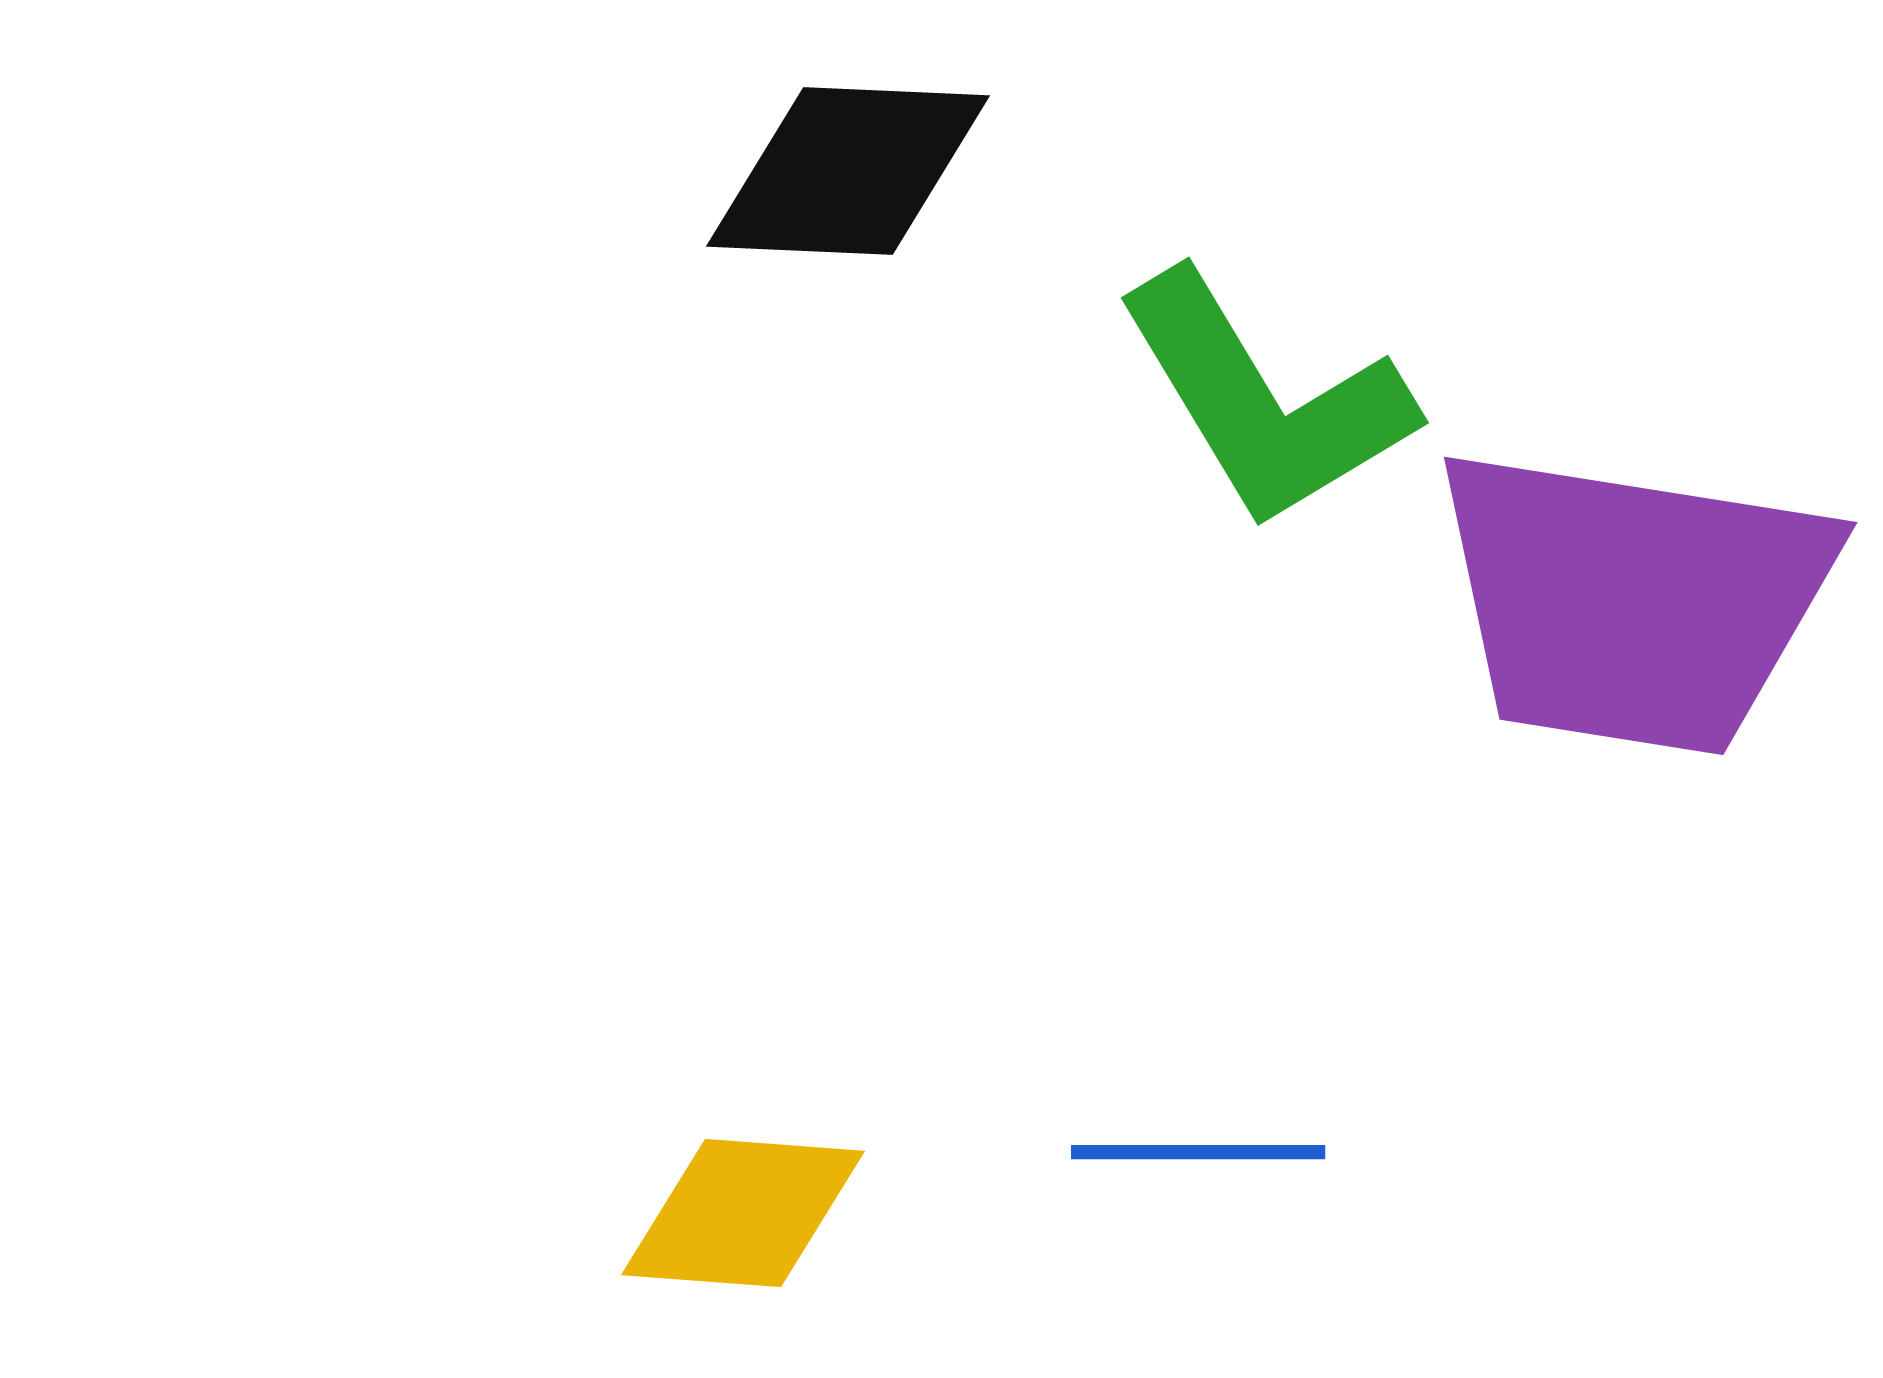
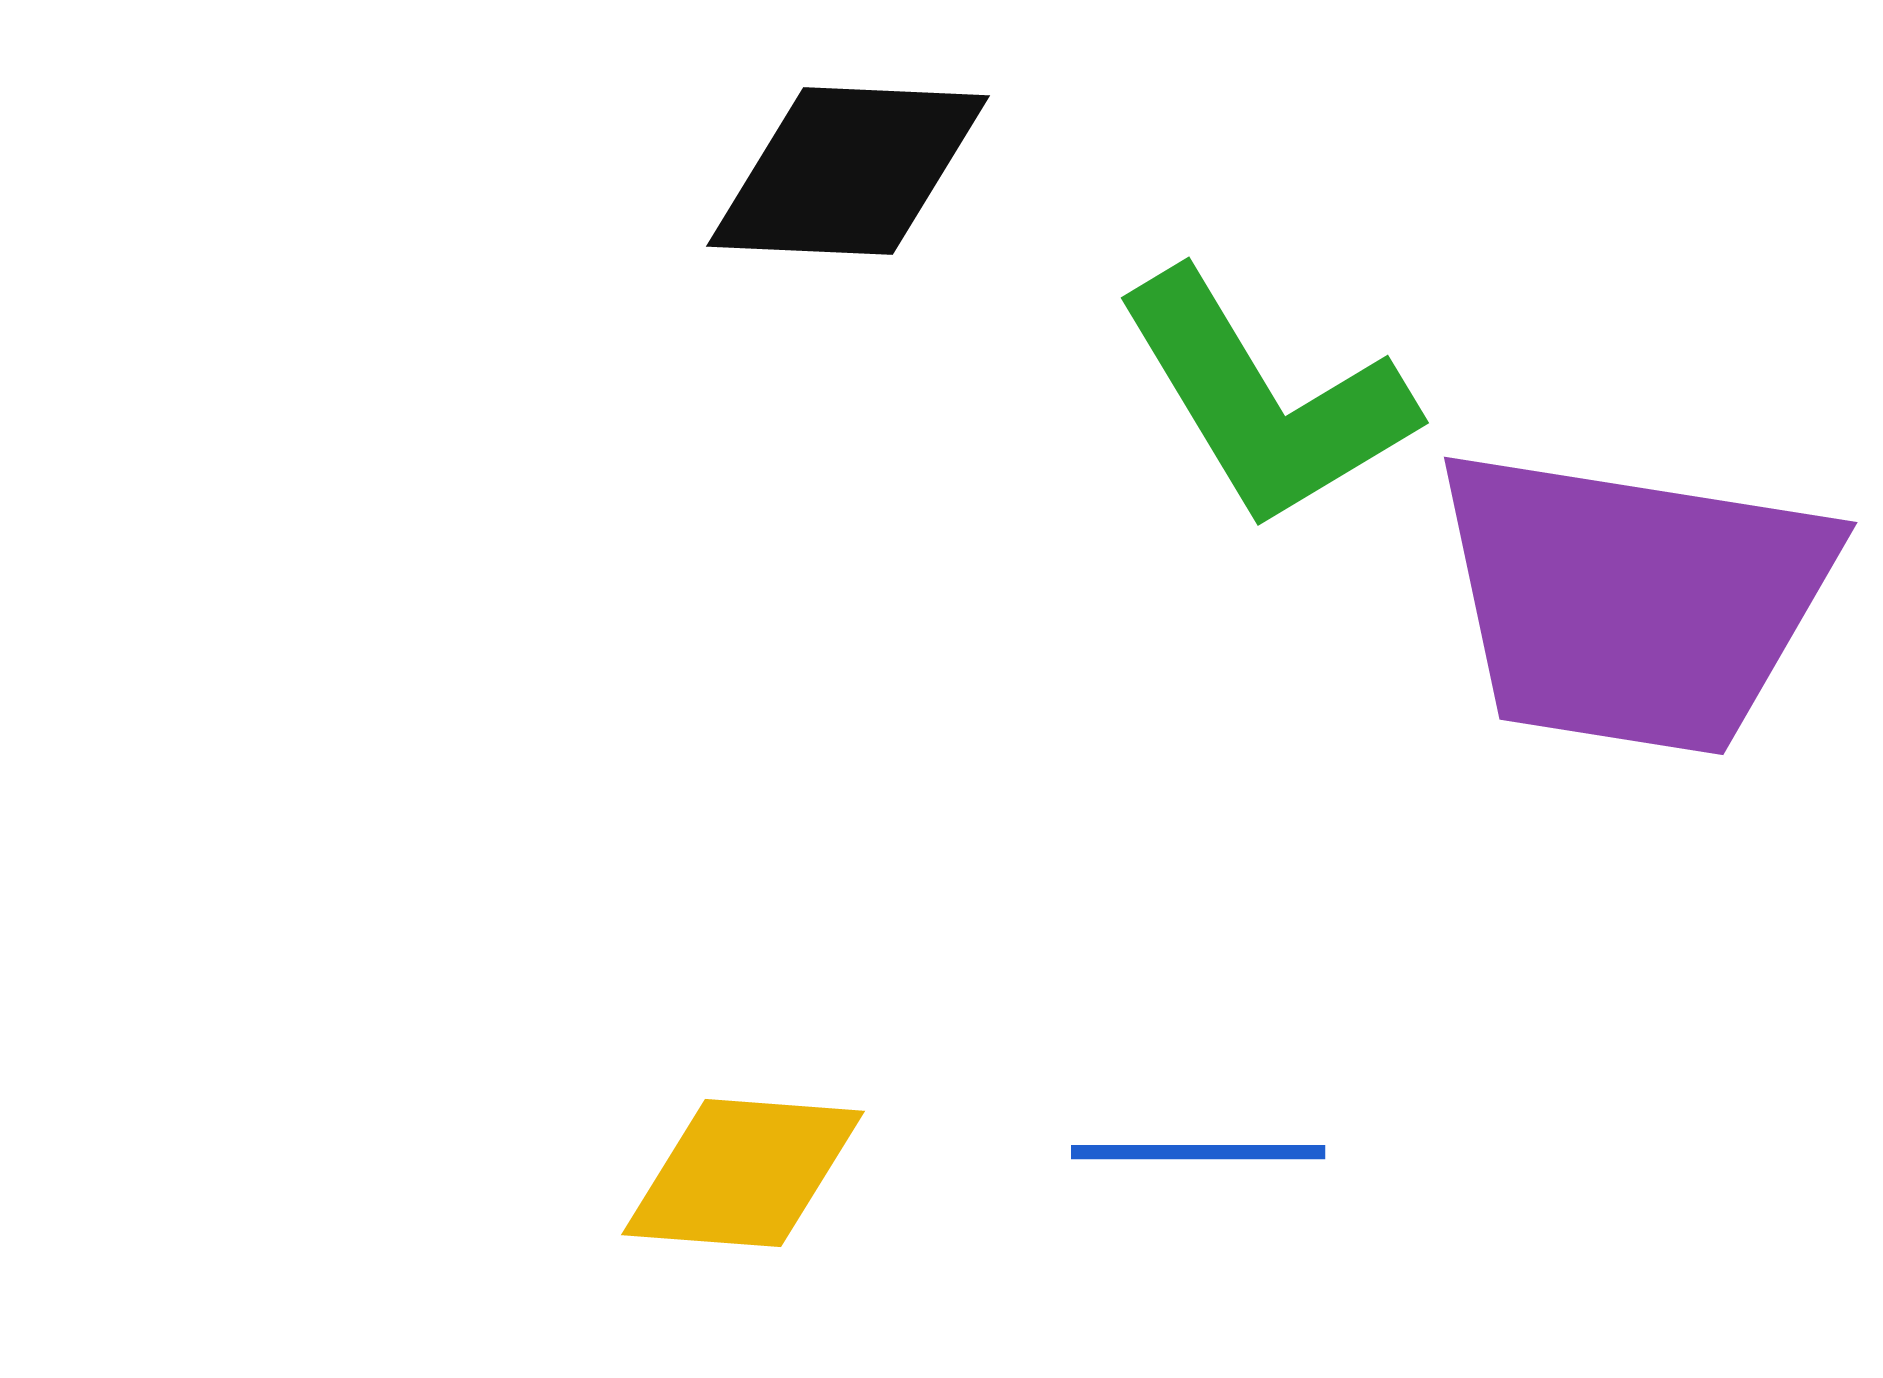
yellow diamond: moved 40 px up
